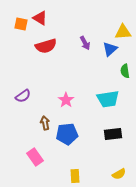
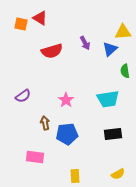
red semicircle: moved 6 px right, 5 px down
pink rectangle: rotated 48 degrees counterclockwise
yellow semicircle: moved 1 px left
